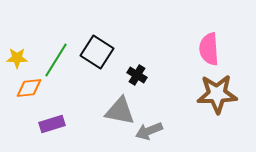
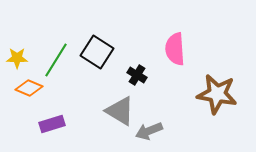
pink semicircle: moved 34 px left
orange diamond: rotated 28 degrees clockwise
brown star: rotated 12 degrees clockwise
gray triangle: rotated 20 degrees clockwise
